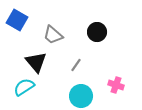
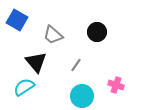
cyan circle: moved 1 px right
